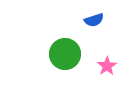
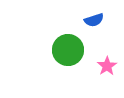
green circle: moved 3 px right, 4 px up
